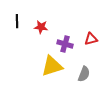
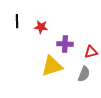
red triangle: moved 13 px down
purple cross: rotated 14 degrees counterclockwise
